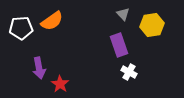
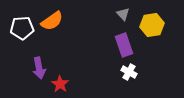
white pentagon: moved 1 px right
purple rectangle: moved 5 px right
